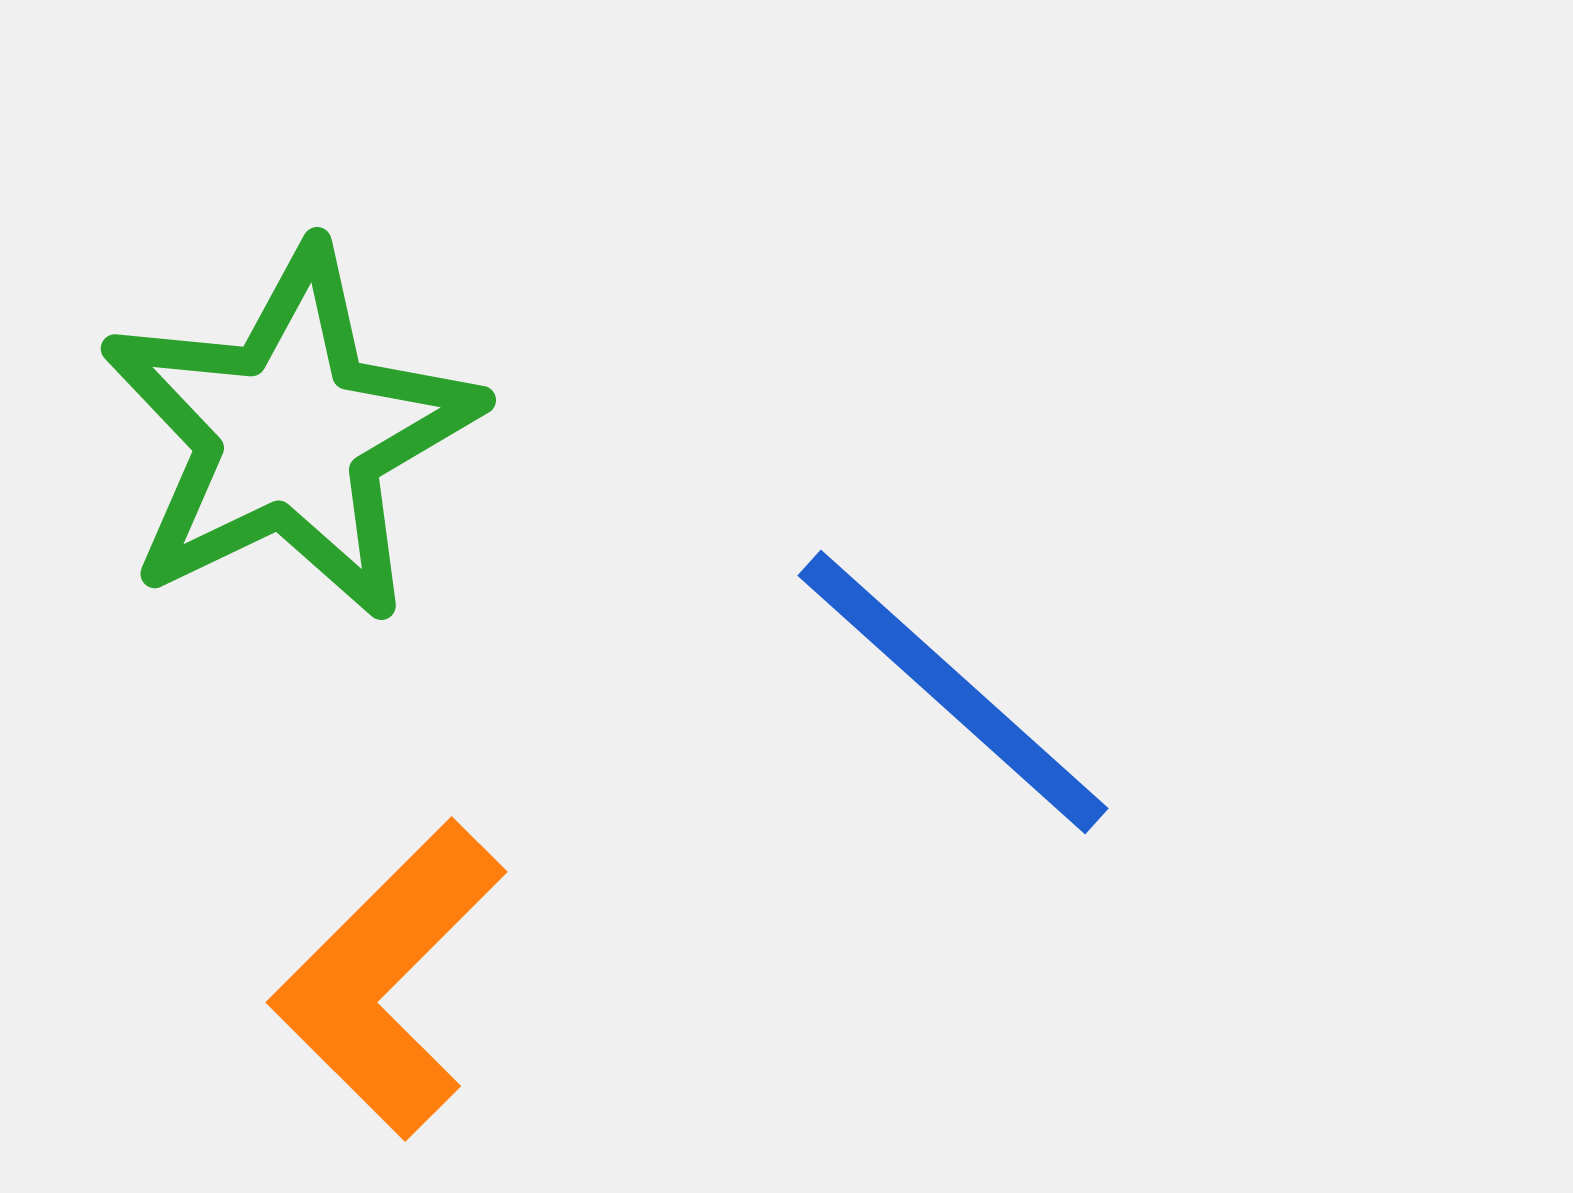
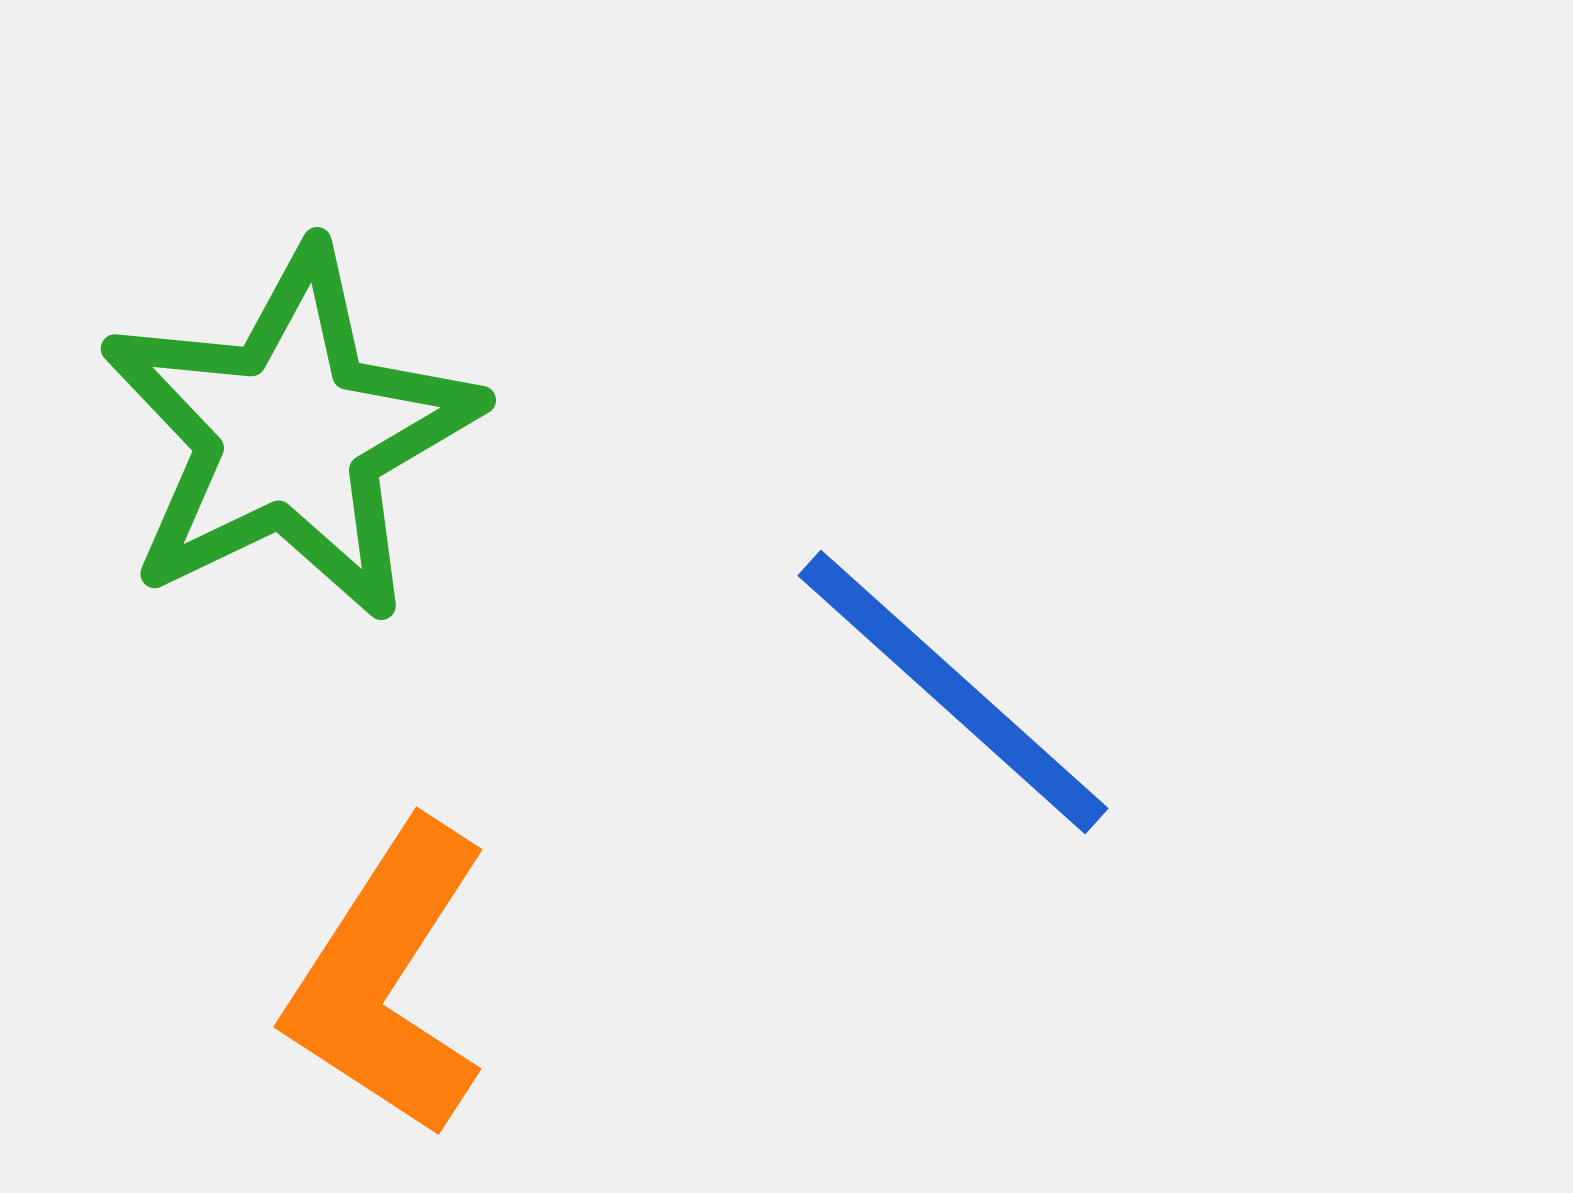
orange L-shape: rotated 12 degrees counterclockwise
